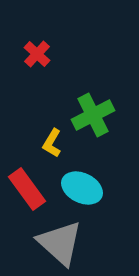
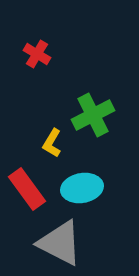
red cross: rotated 12 degrees counterclockwise
cyan ellipse: rotated 36 degrees counterclockwise
gray triangle: rotated 15 degrees counterclockwise
